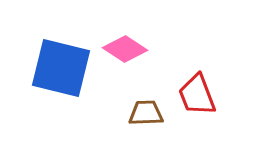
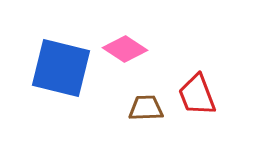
brown trapezoid: moved 5 px up
